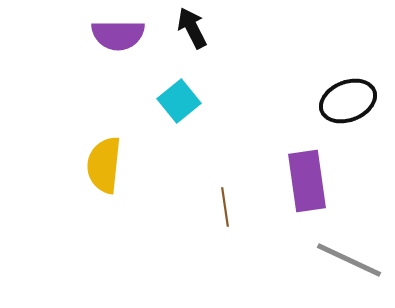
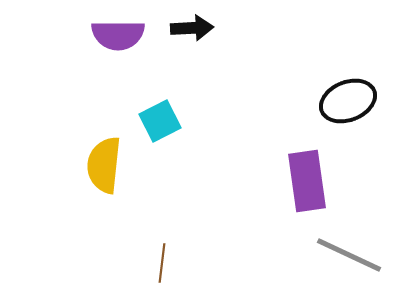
black arrow: rotated 114 degrees clockwise
cyan square: moved 19 px left, 20 px down; rotated 12 degrees clockwise
brown line: moved 63 px left, 56 px down; rotated 15 degrees clockwise
gray line: moved 5 px up
